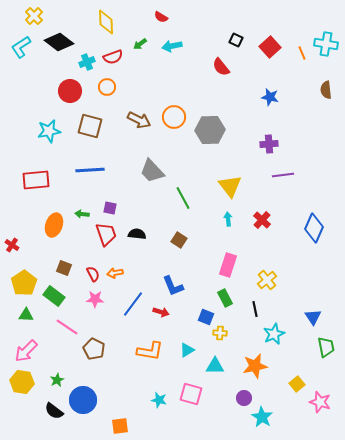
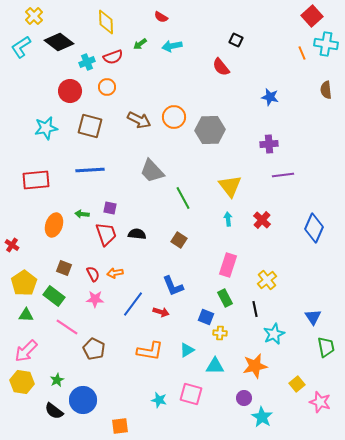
red square at (270, 47): moved 42 px right, 31 px up
cyan star at (49, 131): moved 3 px left, 3 px up
